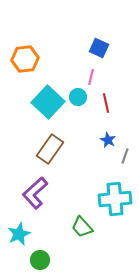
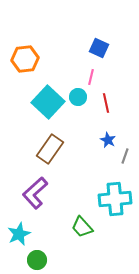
green circle: moved 3 px left
